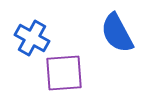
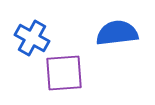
blue semicircle: rotated 111 degrees clockwise
